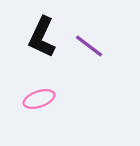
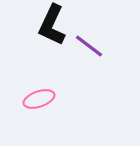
black L-shape: moved 10 px right, 12 px up
